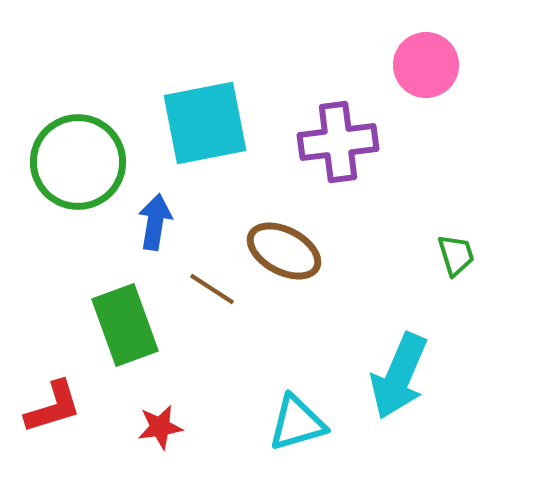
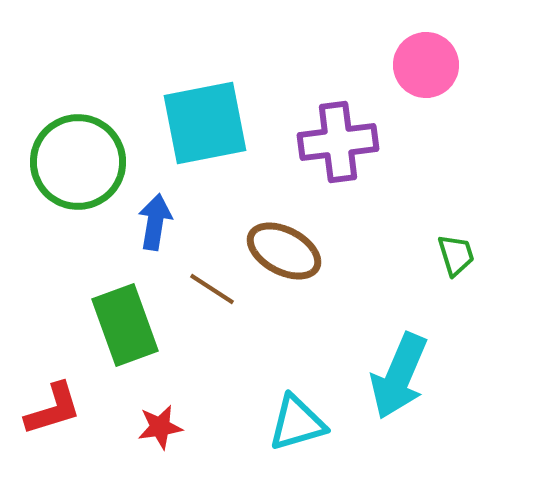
red L-shape: moved 2 px down
